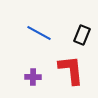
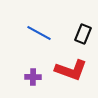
black rectangle: moved 1 px right, 1 px up
red L-shape: rotated 116 degrees clockwise
